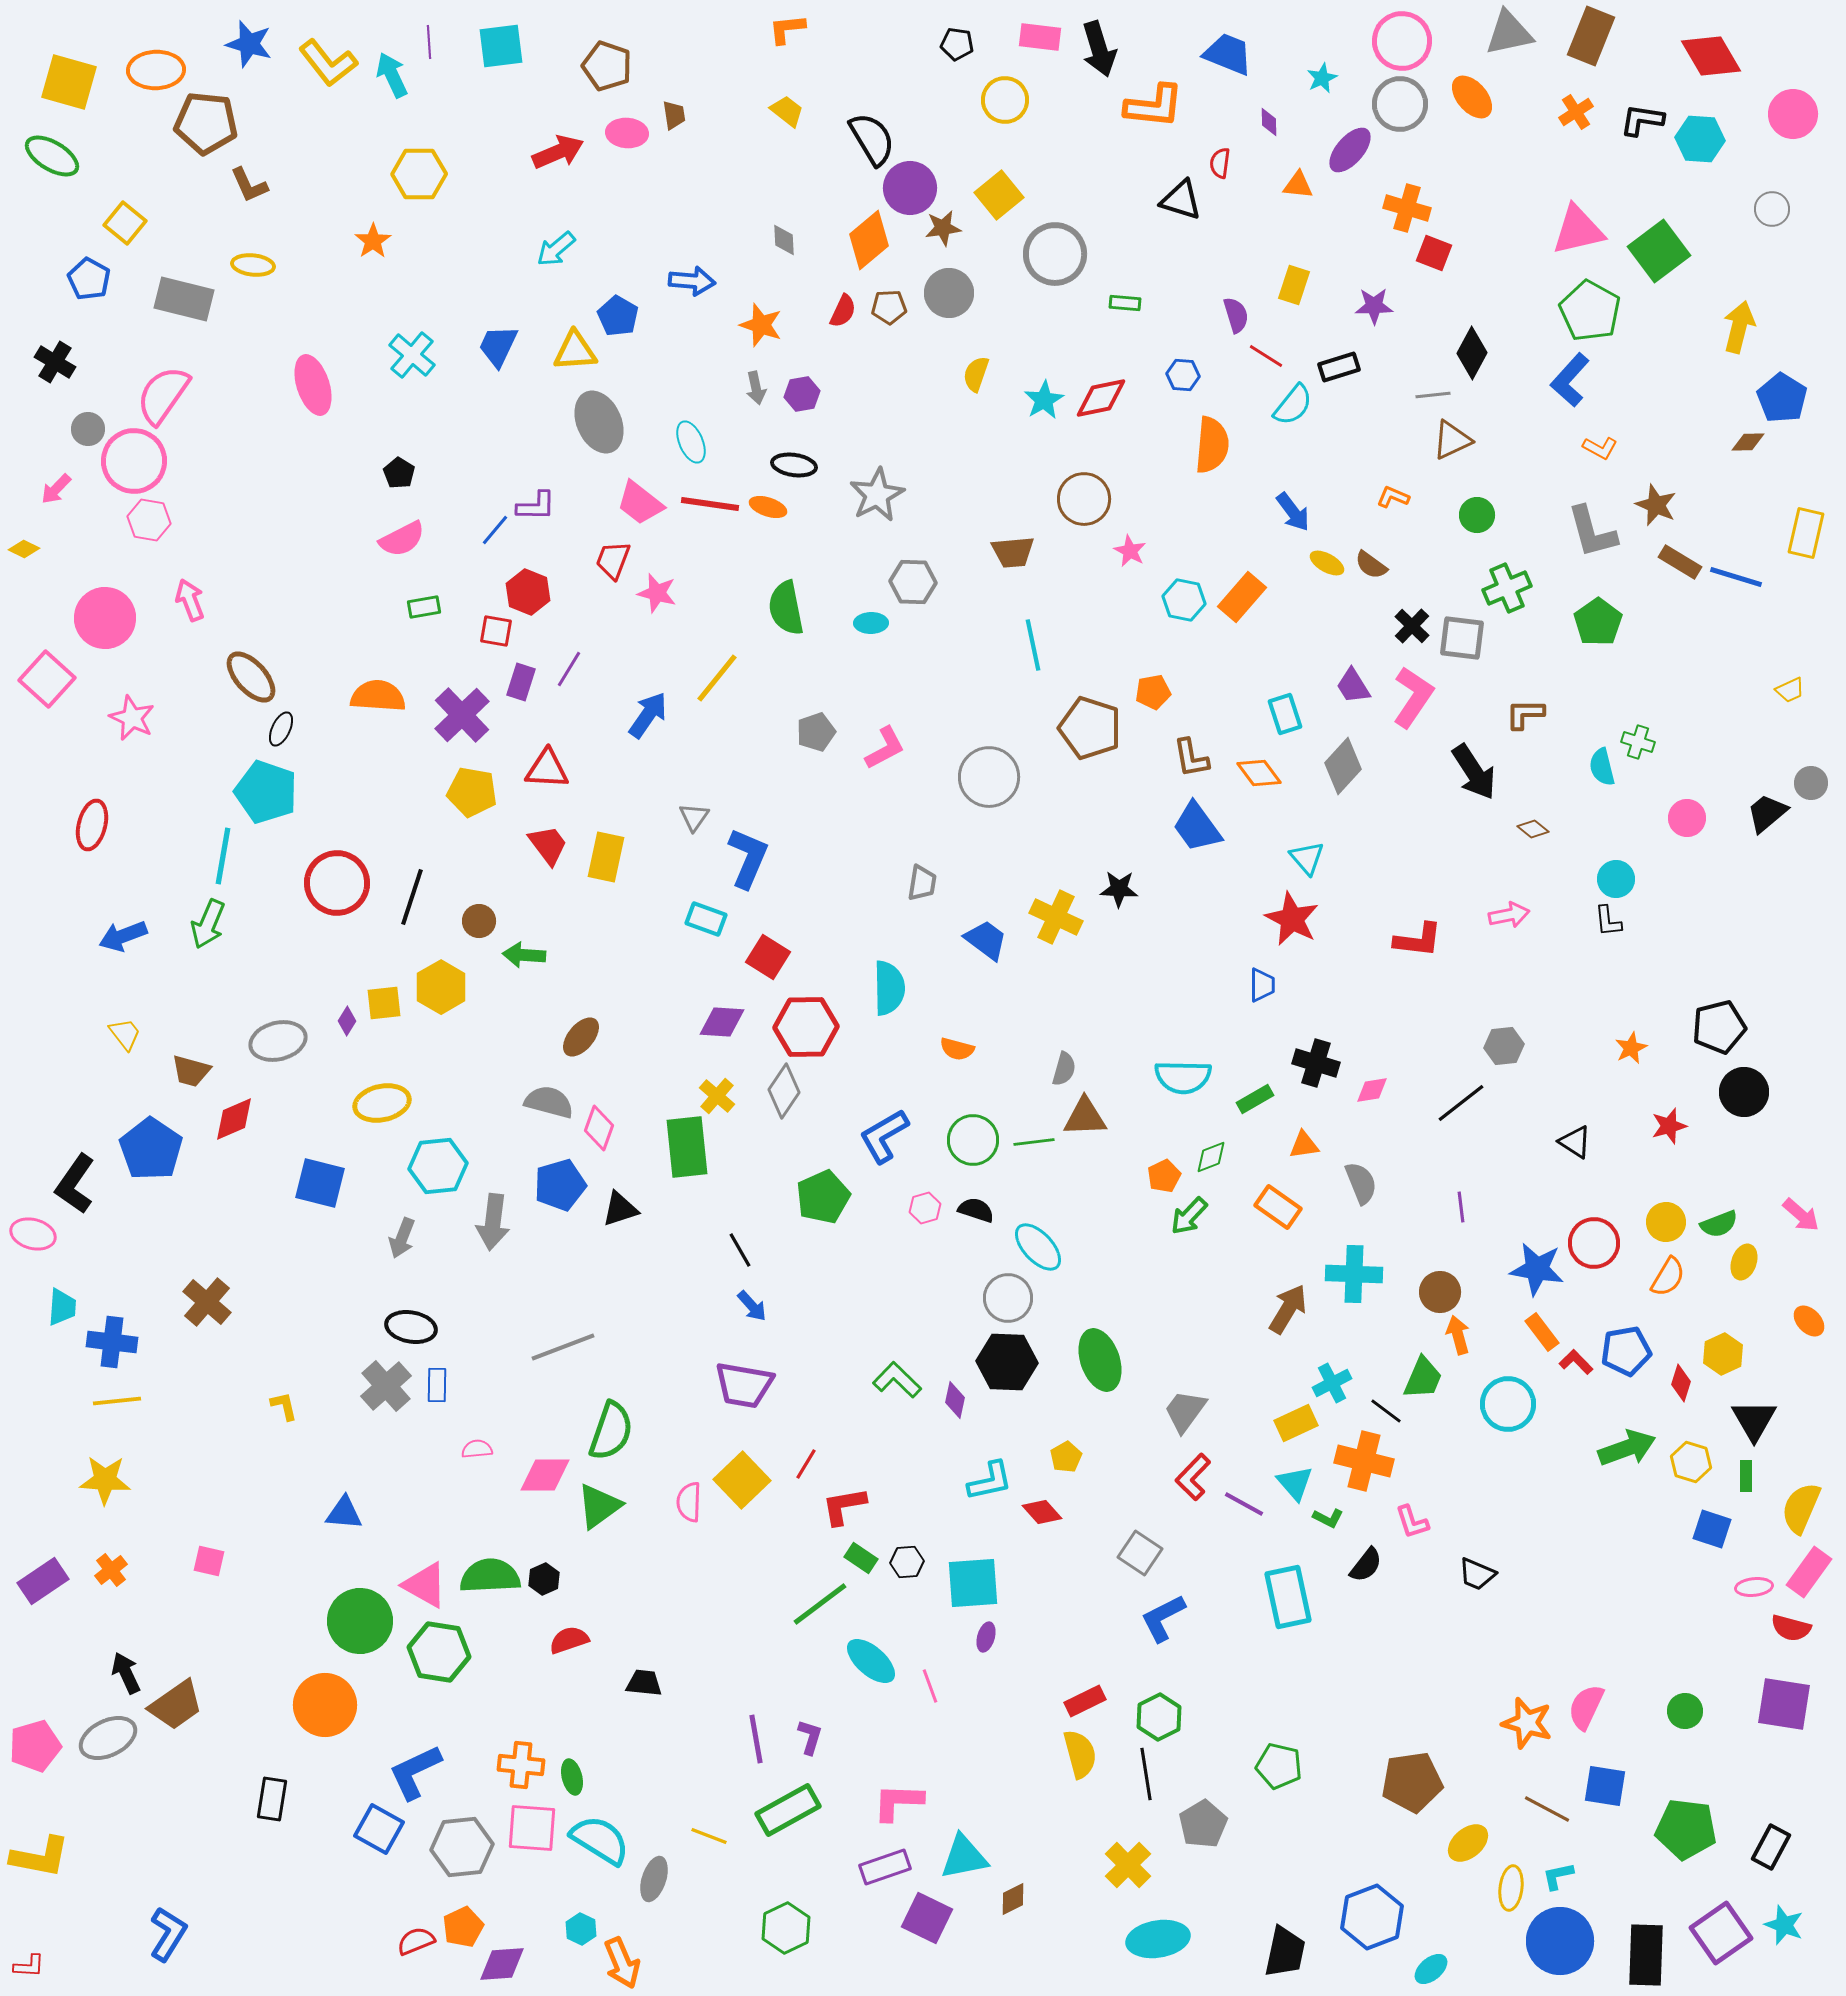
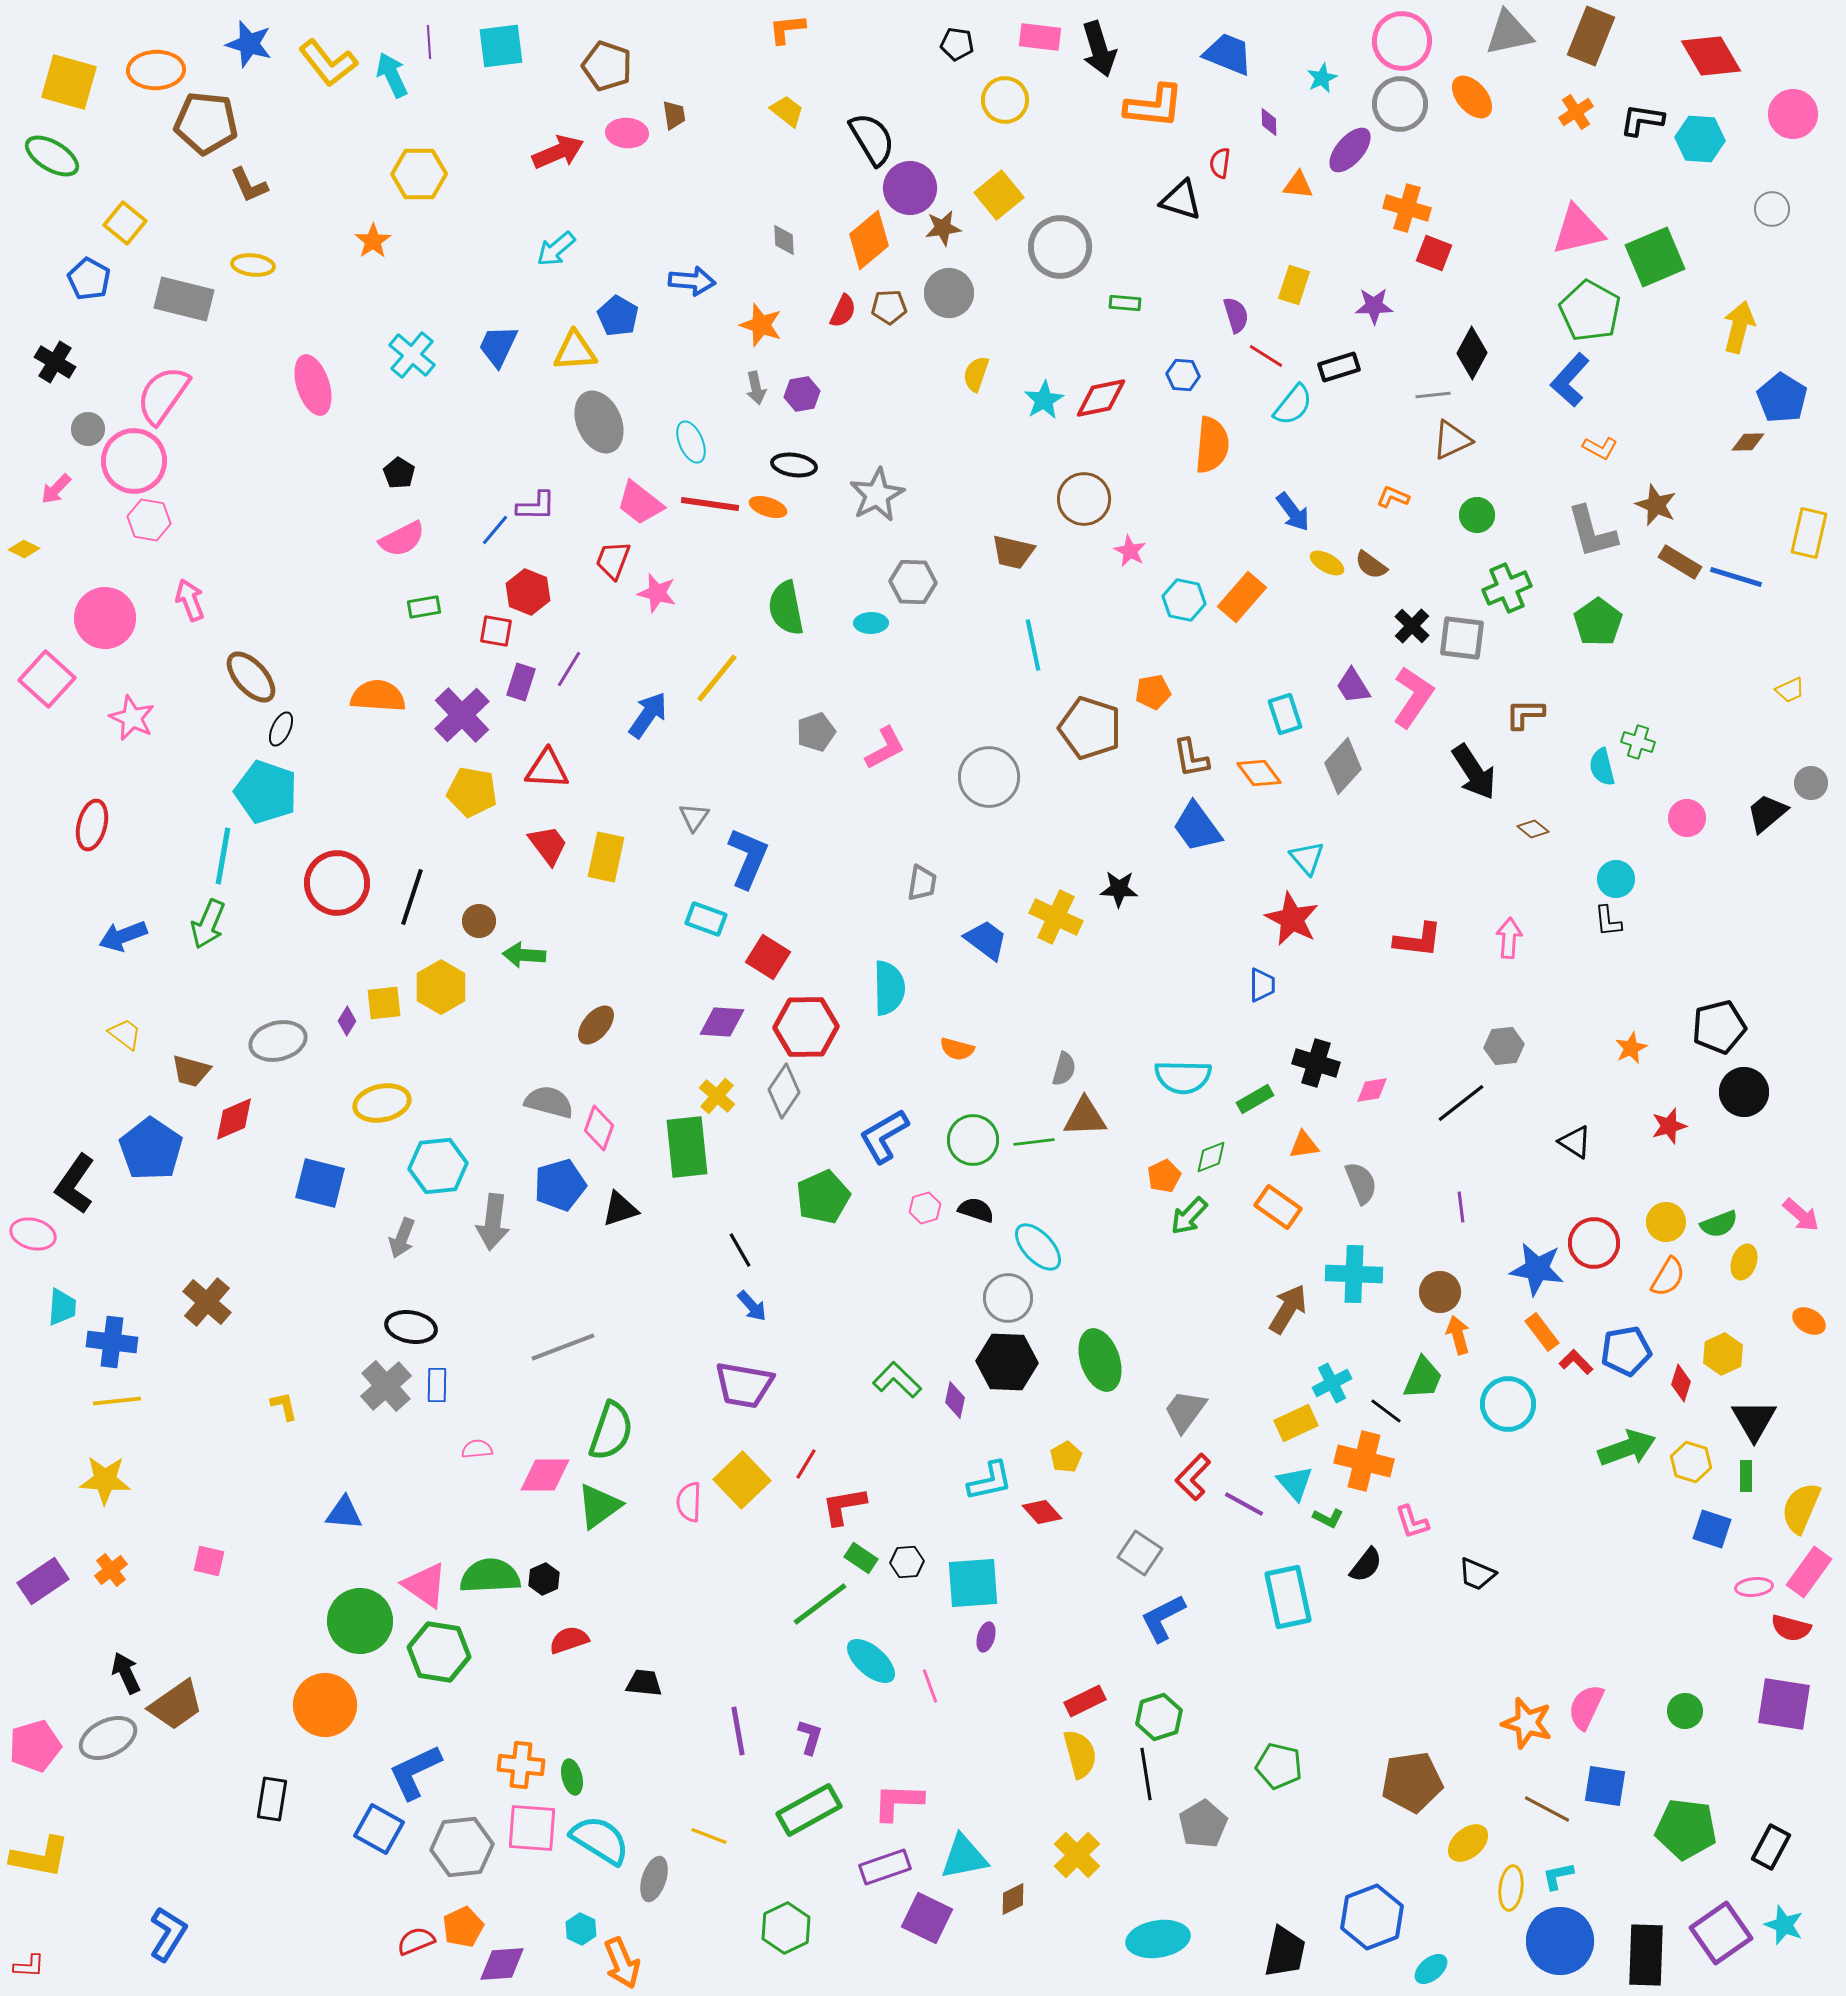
green square at (1659, 251): moved 4 px left, 6 px down; rotated 14 degrees clockwise
gray circle at (1055, 254): moved 5 px right, 7 px up
yellow rectangle at (1806, 533): moved 3 px right
brown trapezoid at (1013, 552): rotated 18 degrees clockwise
pink arrow at (1509, 915): moved 23 px down; rotated 75 degrees counterclockwise
yellow trapezoid at (125, 1034): rotated 15 degrees counterclockwise
brown ellipse at (581, 1037): moved 15 px right, 12 px up
orange ellipse at (1809, 1321): rotated 16 degrees counterclockwise
pink triangle at (425, 1585): rotated 6 degrees clockwise
green hexagon at (1159, 1717): rotated 9 degrees clockwise
purple line at (756, 1739): moved 18 px left, 8 px up
green rectangle at (788, 1810): moved 21 px right
yellow cross at (1128, 1865): moved 51 px left, 10 px up
